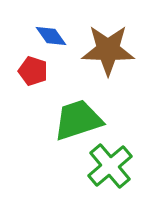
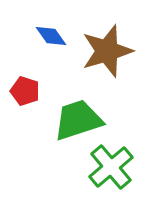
brown star: moved 1 px left, 1 px down; rotated 18 degrees counterclockwise
red pentagon: moved 8 px left, 20 px down
green cross: moved 1 px right, 1 px down
